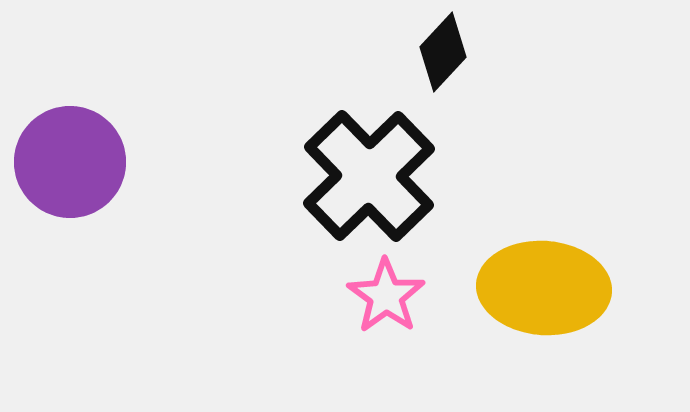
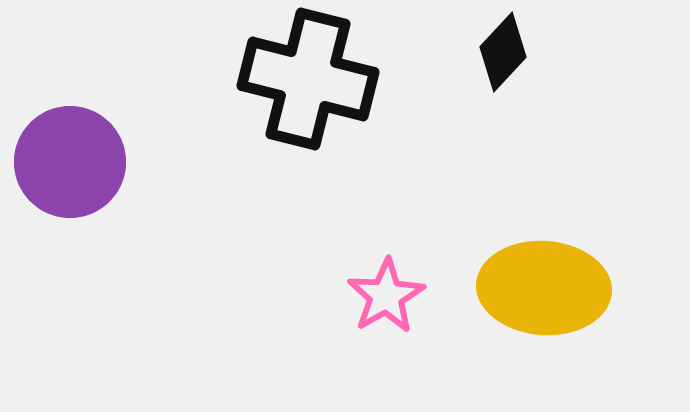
black diamond: moved 60 px right
black cross: moved 61 px left, 97 px up; rotated 32 degrees counterclockwise
pink star: rotated 6 degrees clockwise
